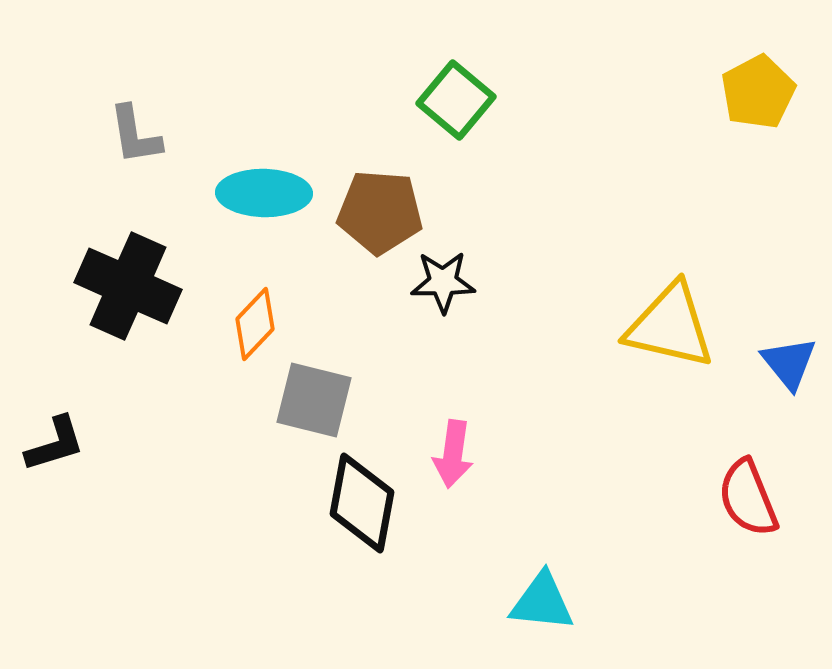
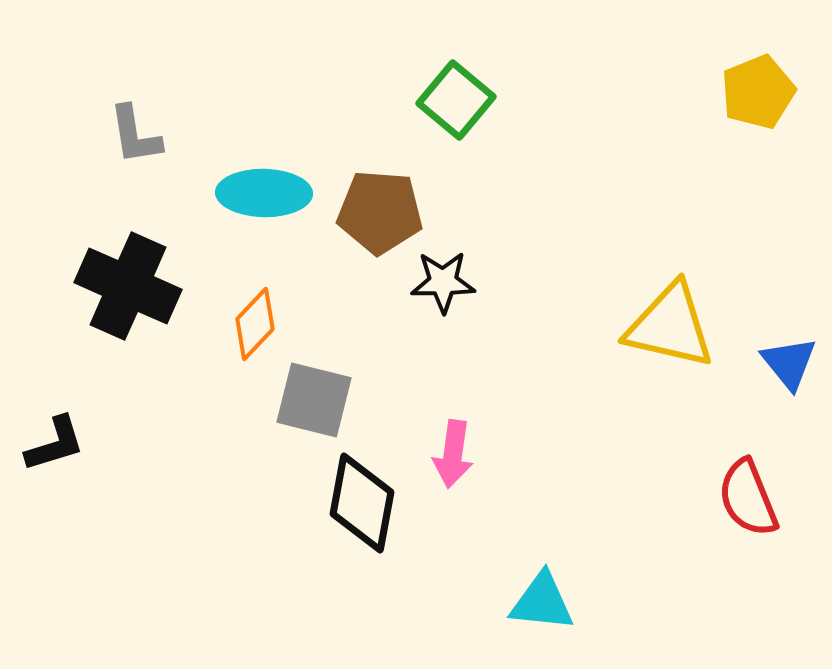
yellow pentagon: rotated 6 degrees clockwise
